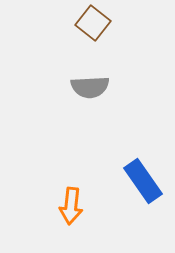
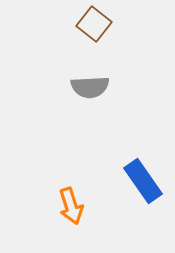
brown square: moved 1 px right, 1 px down
orange arrow: rotated 24 degrees counterclockwise
